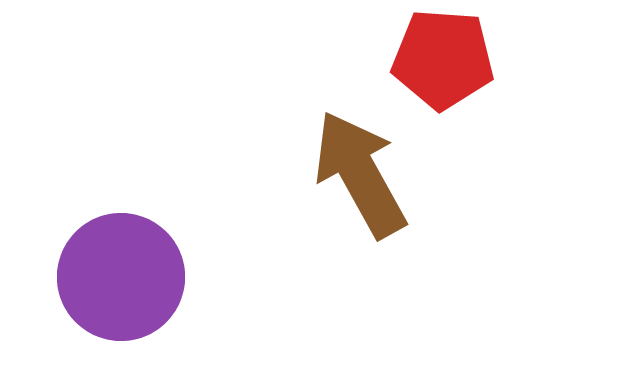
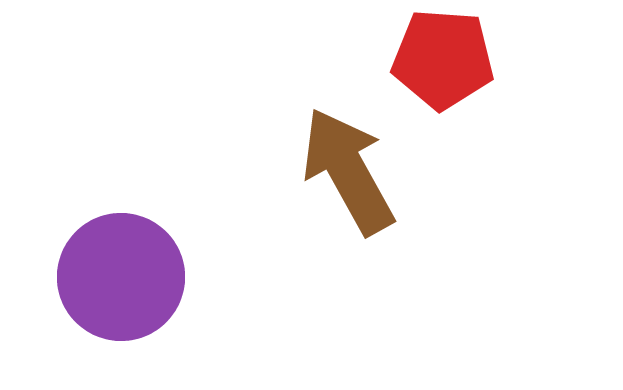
brown arrow: moved 12 px left, 3 px up
